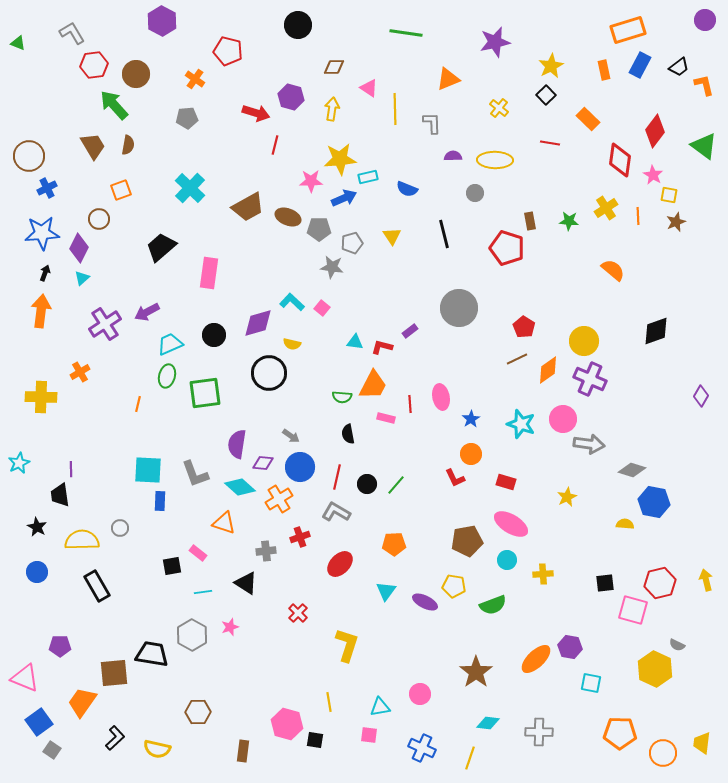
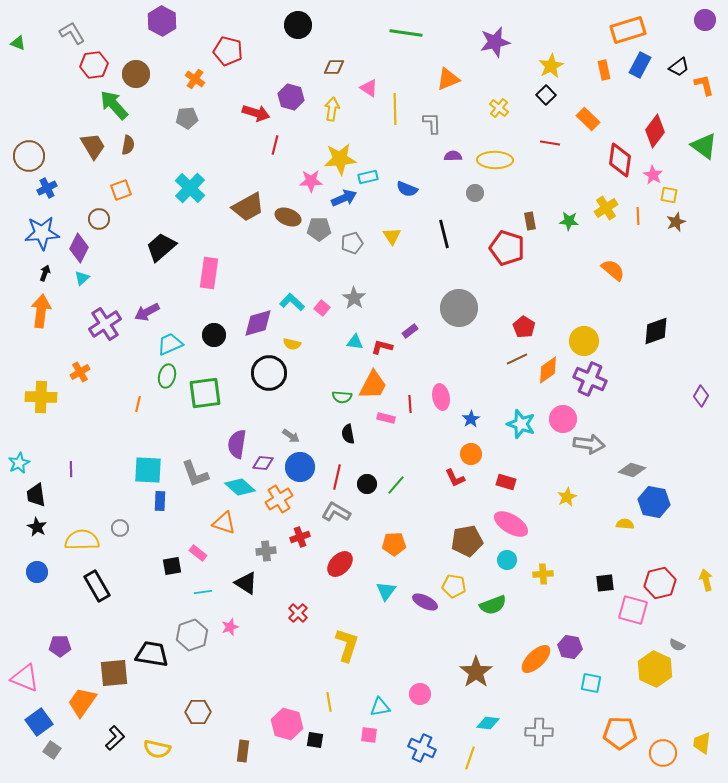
gray star at (332, 267): moved 22 px right, 31 px down; rotated 25 degrees clockwise
black trapezoid at (60, 495): moved 24 px left
gray hexagon at (192, 635): rotated 12 degrees clockwise
